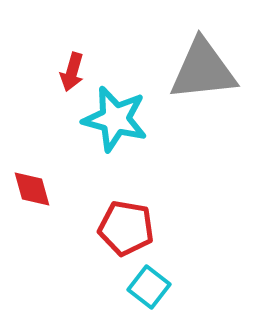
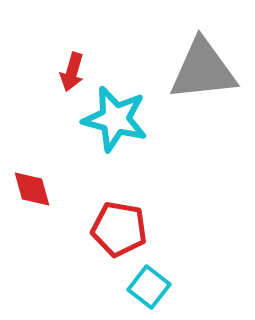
red pentagon: moved 7 px left, 1 px down
